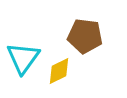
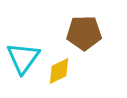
brown pentagon: moved 1 px left, 3 px up; rotated 8 degrees counterclockwise
